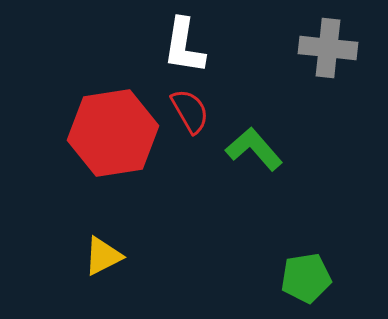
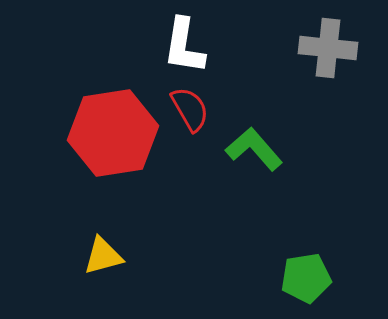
red semicircle: moved 2 px up
yellow triangle: rotated 12 degrees clockwise
